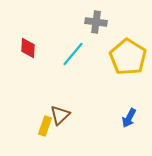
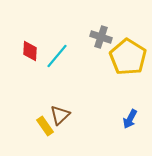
gray cross: moved 5 px right, 15 px down; rotated 10 degrees clockwise
red diamond: moved 2 px right, 3 px down
cyan line: moved 16 px left, 2 px down
blue arrow: moved 1 px right, 1 px down
yellow rectangle: rotated 54 degrees counterclockwise
